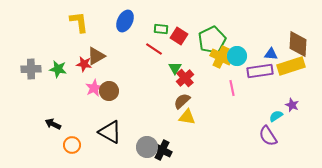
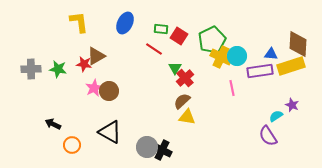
blue ellipse: moved 2 px down
